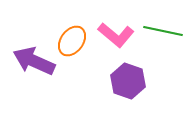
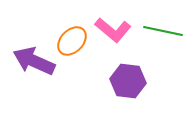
pink L-shape: moved 3 px left, 5 px up
orange ellipse: rotated 8 degrees clockwise
purple hexagon: rotated 12 degrees counterclockwise
